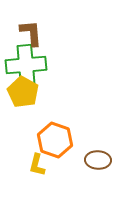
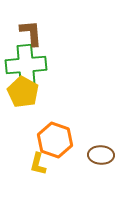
brown ellipse: moved 3 px right, 5 px up
yellow L-shape: moved 1 px right, 1 px up
